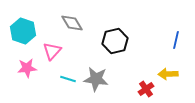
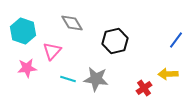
blue line: rotated 24 degrees clockwise
red cross: moved 2 px left, 1 px up
